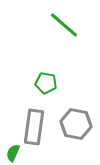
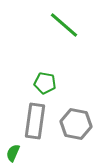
green pentagon: moved 1 px left
gray rectangle: moved 1 px right, 6 px up
